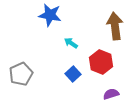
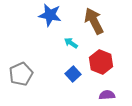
brown arrow: moved 21 px left, 5 px up; rotated 20 degrees counterclockwise
purple semicircle: moved 4 px left, 1 px down; rotated 14 degrees clockwise
